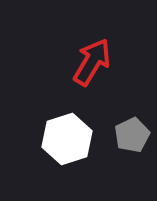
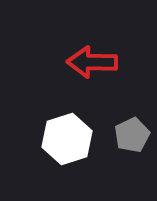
red arrow: rotated 120 degrees counterclockwise
